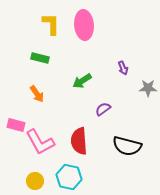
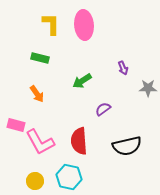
black semicircle: rotated 28 degrees counterclockwise
